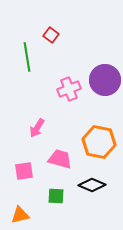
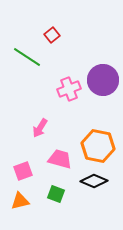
red square: moved 1 px right; rotated 14 degrees clockwise
green line: rotated 48 degrees counterclockwise
purple circle: moved 2 px left
pink arrow: moved 3 px right
orange hexagon: moved 1 px left, 4 px down
pink square: moved 1 px left; rotated 12 degrees counterclockwise
black diamond: moved 2 px right, 4 px up
green square: moved 2 px up; rotated 18 degrees clockwise
orange triangle: moved 14 px up
